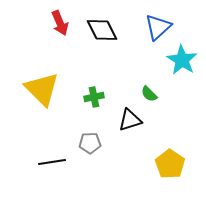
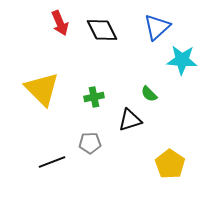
blue triangle: moved 1 px left
cyan star: rotated 28 degrees counterclockwise
black line: rotated 12 degrees counterclockwise
